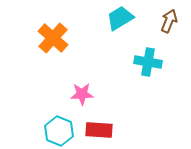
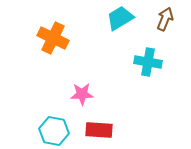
brown arrow: moved 4 px left, 2 px up
orange cross: rotated 16 degrees counterclockwise
cyan hexagon: moved 5 px left; rotated 12 degrees counterclockwise
